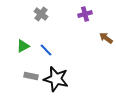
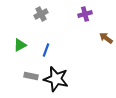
gray cross: rotated 24 degrees clockwise
green triangle: moved 3 px left, 1 px up
blue line: rotated 64 degrees clockwise
